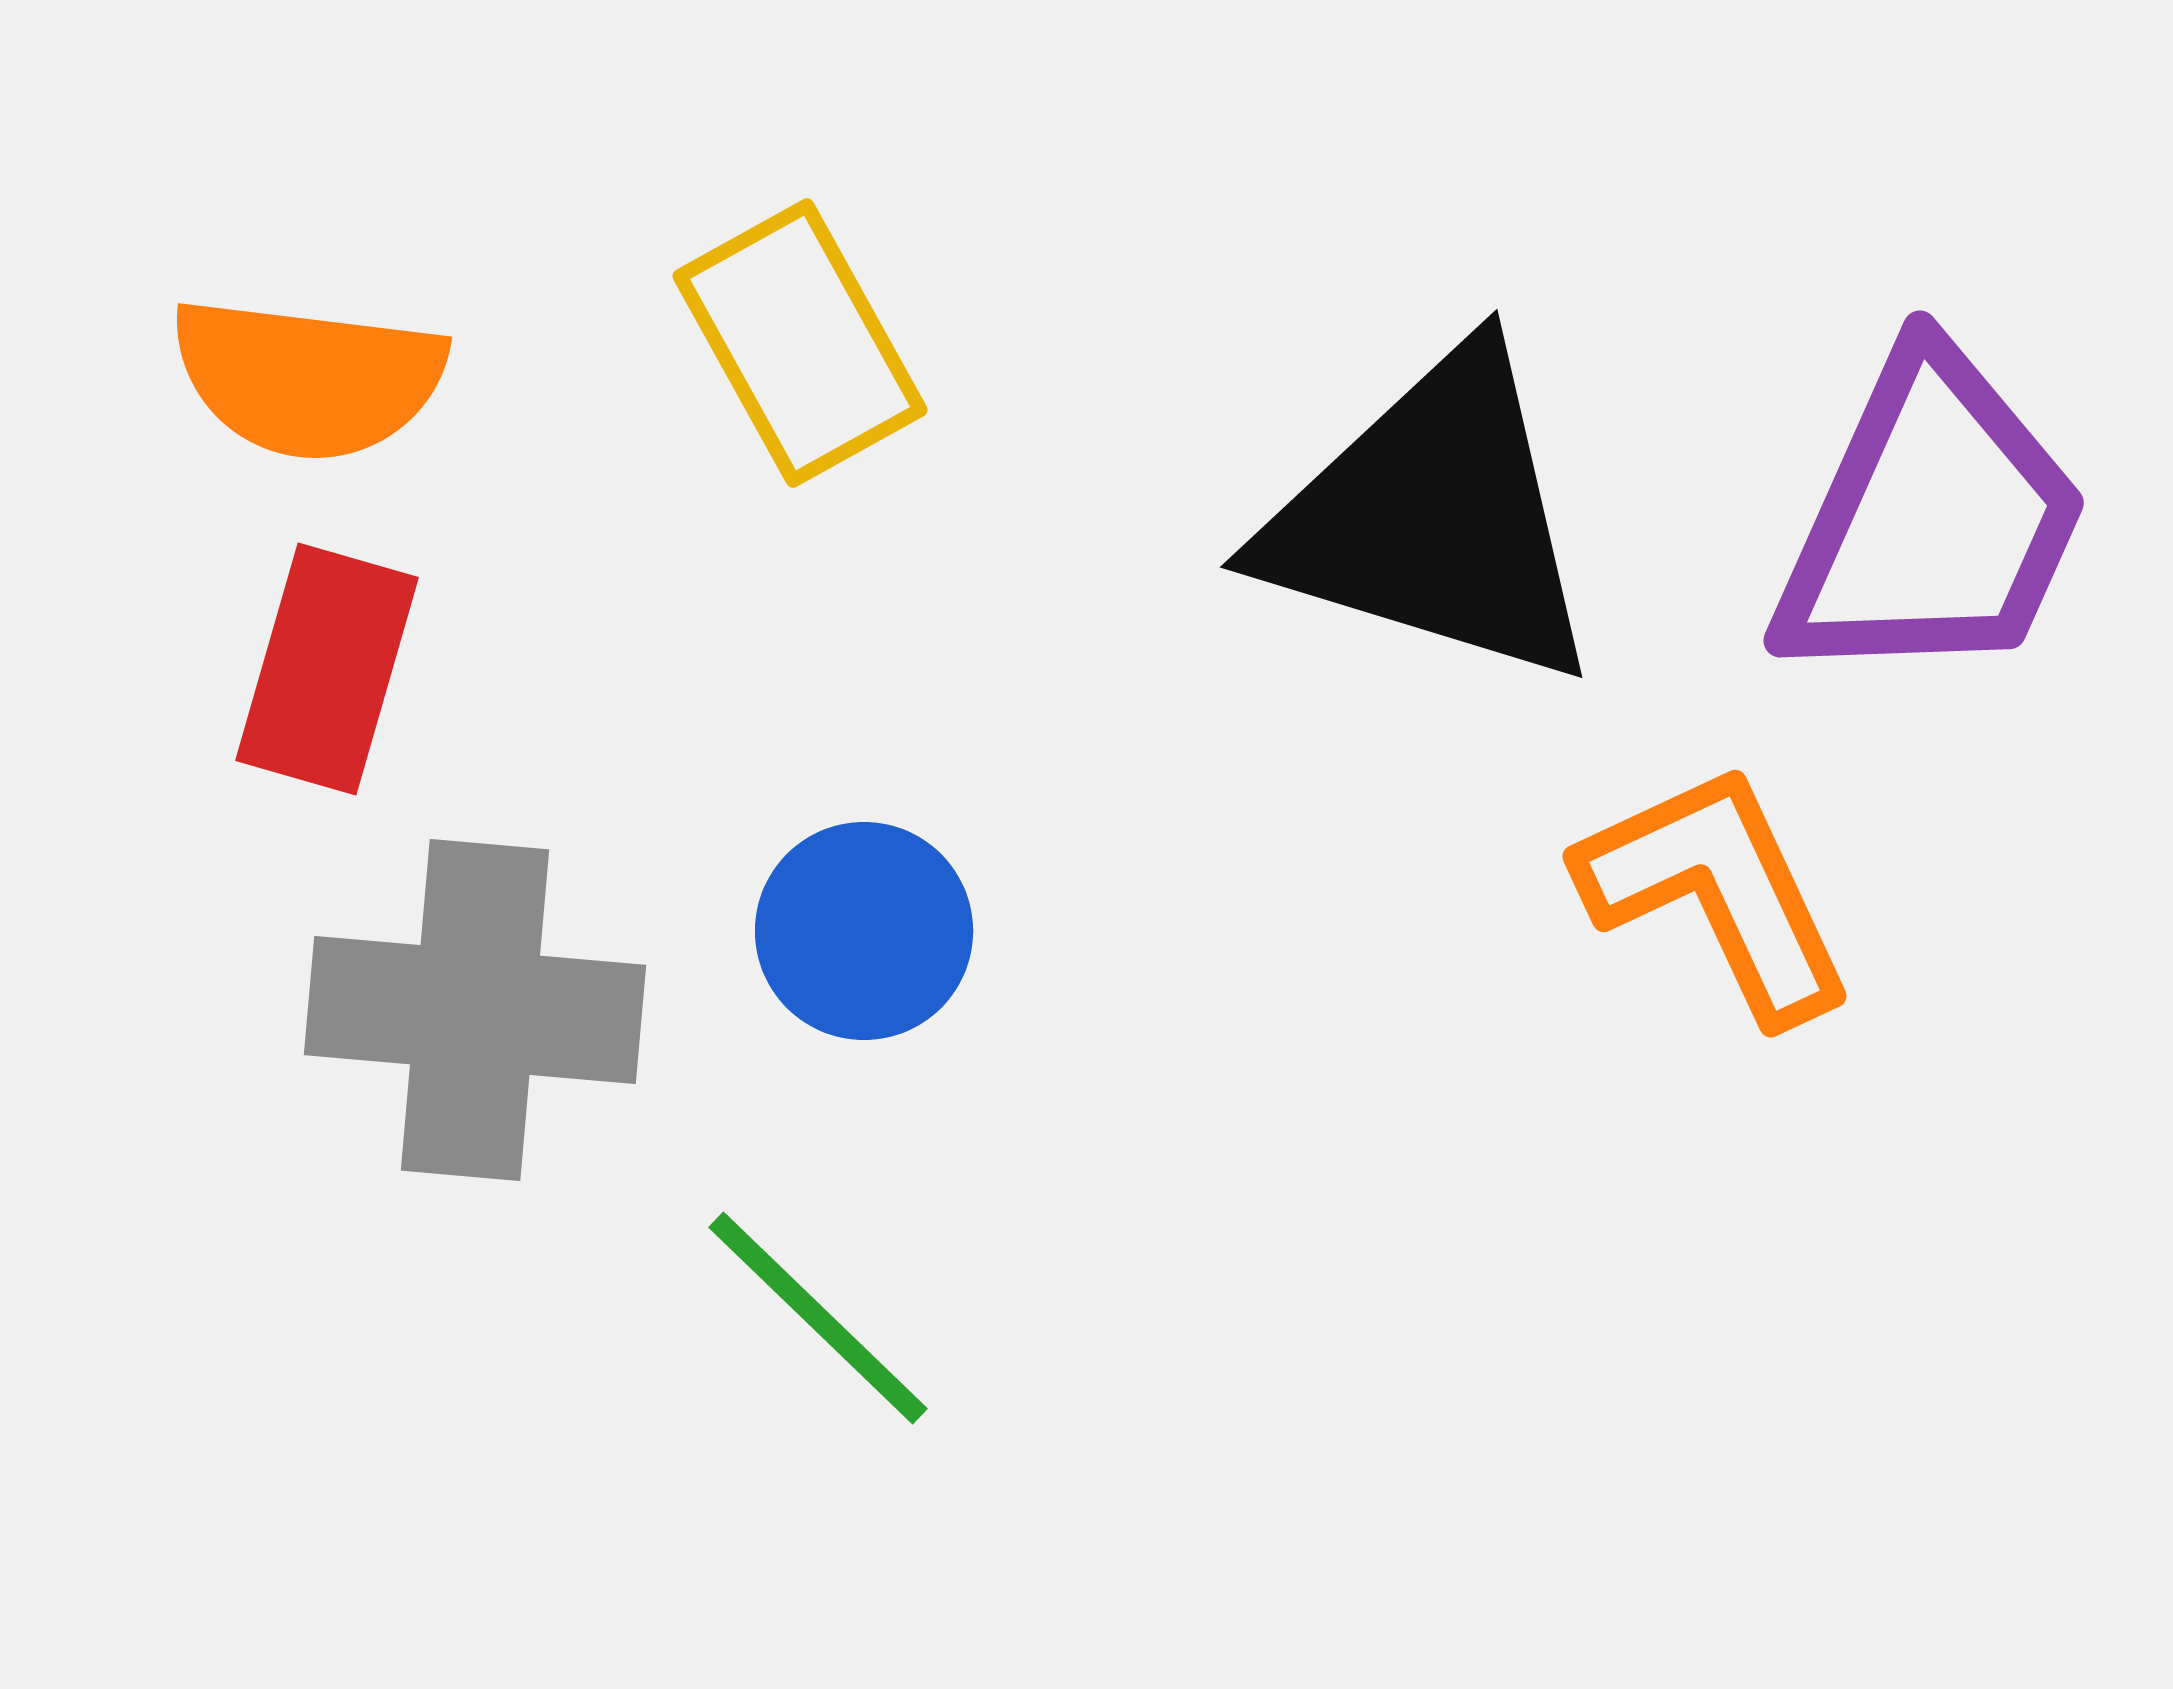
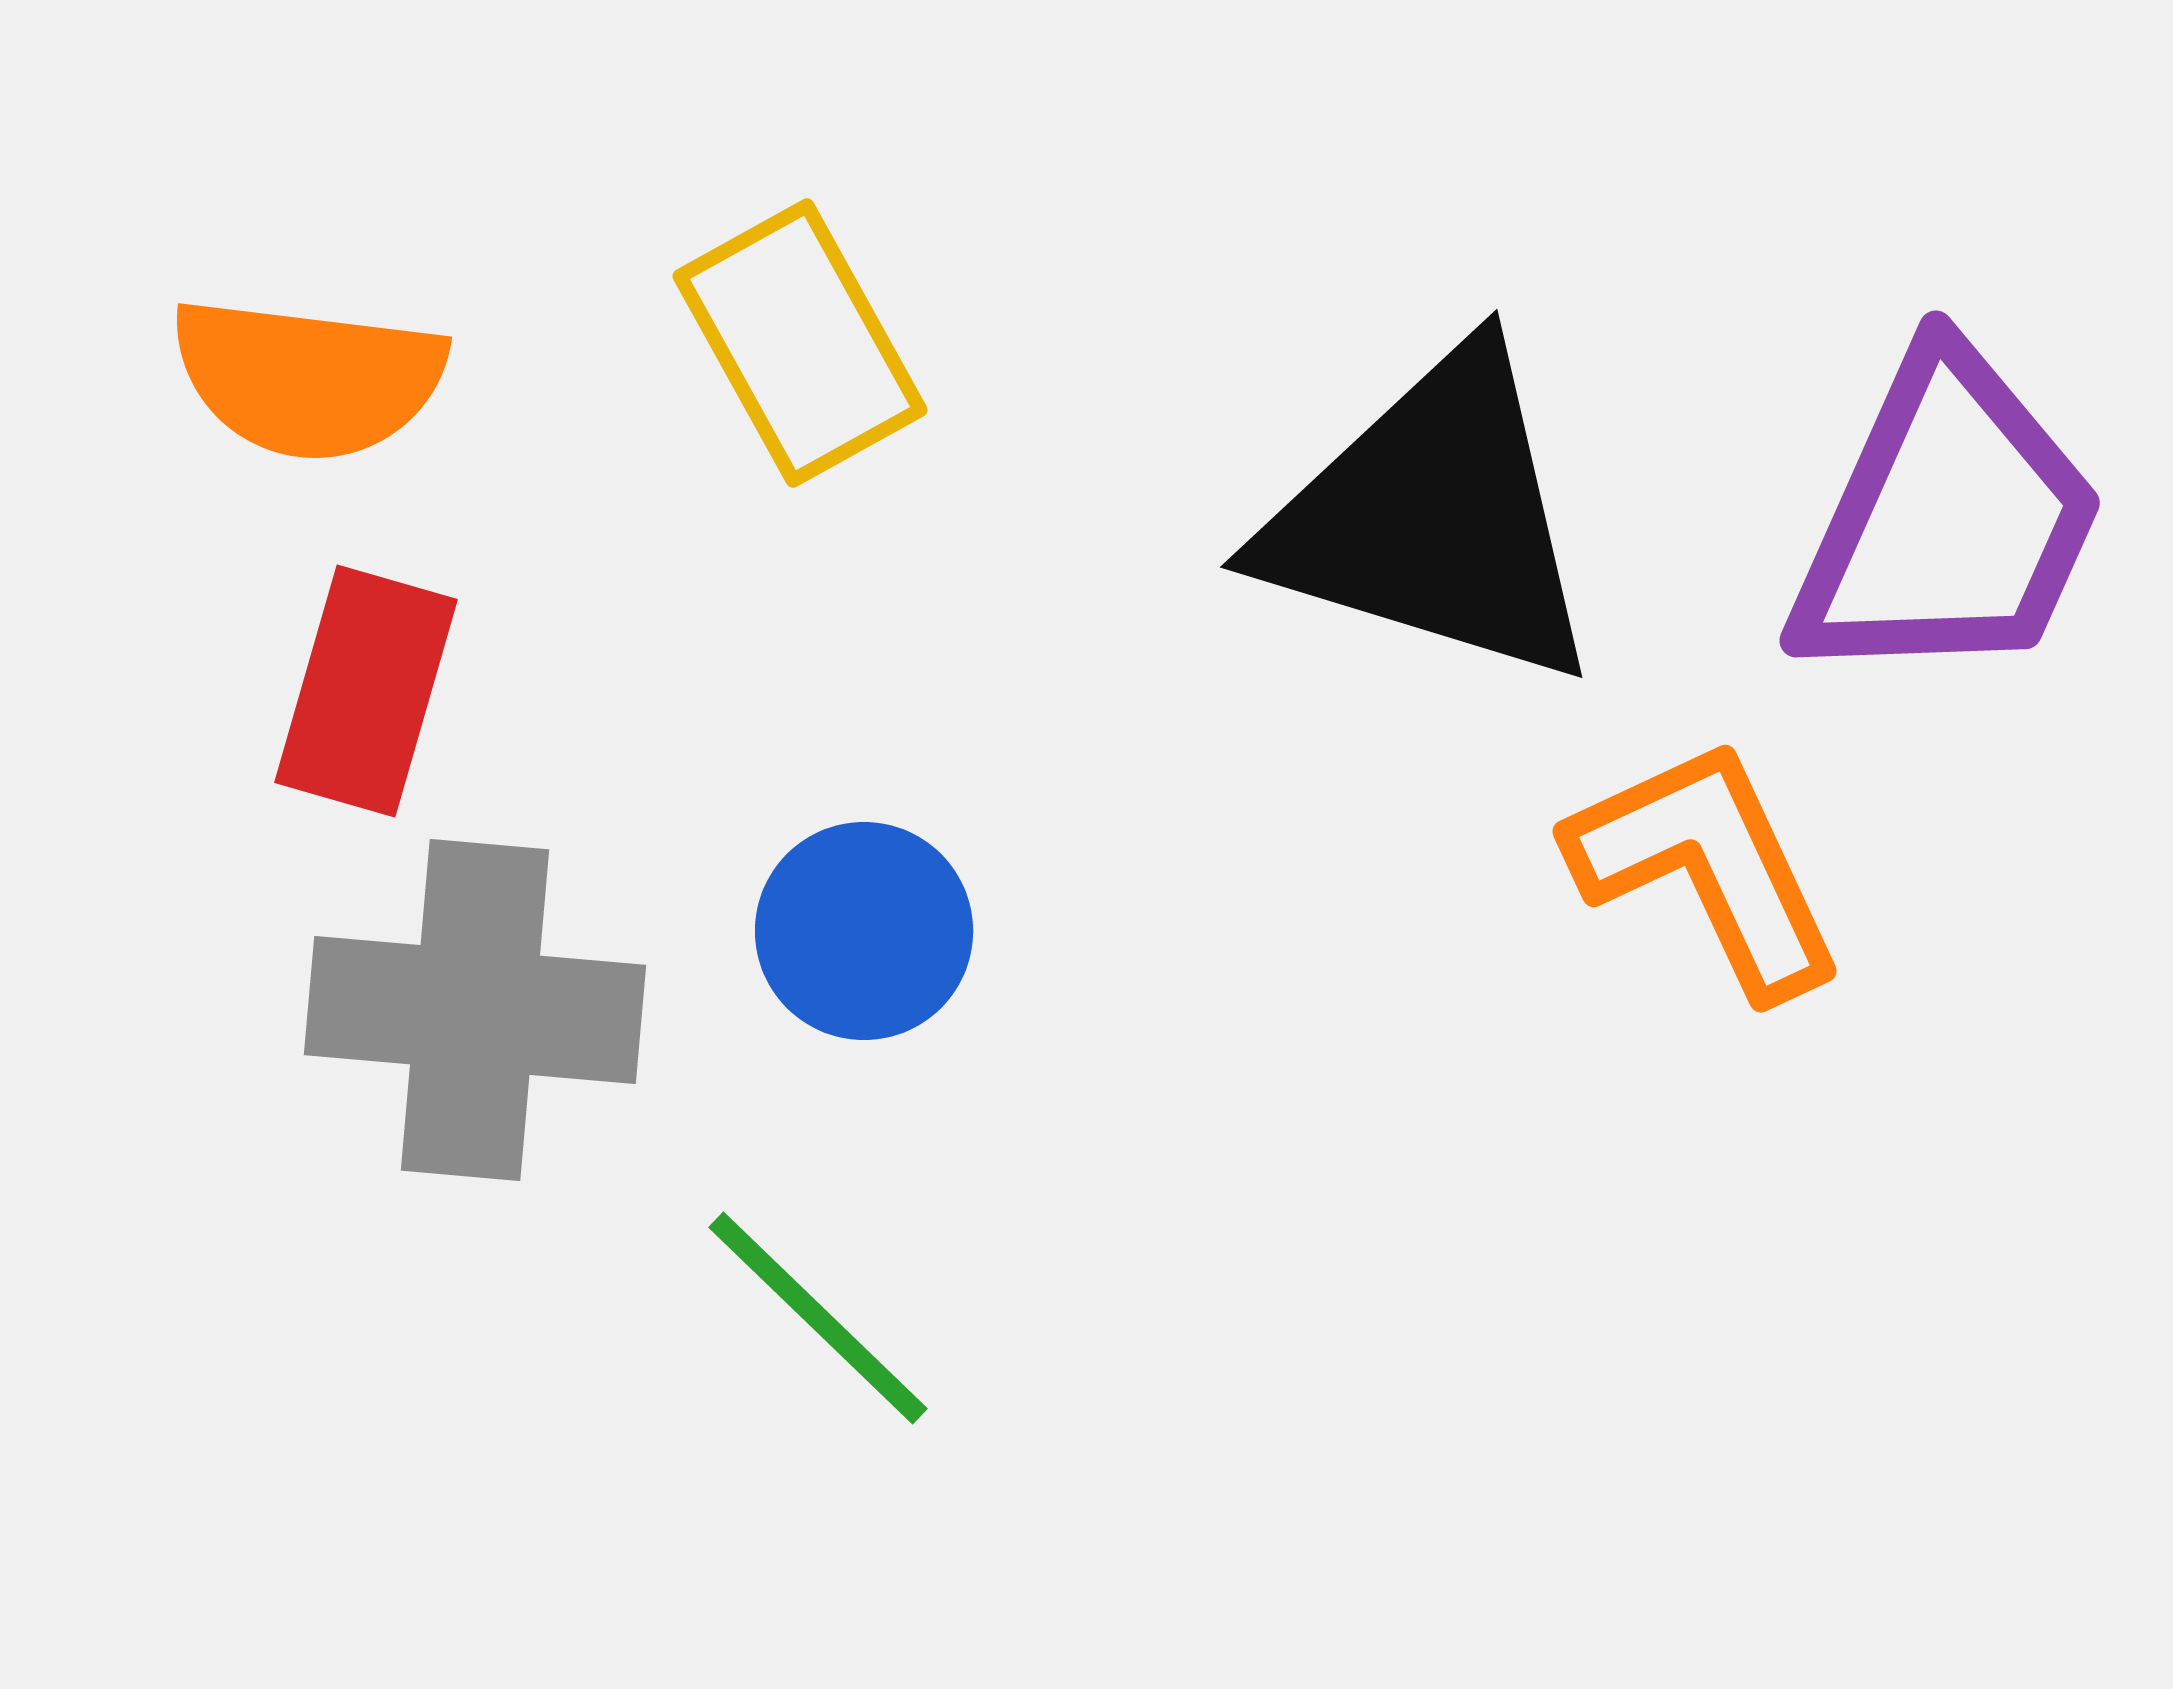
purple trapezoid: moved 16 px right
red rectangle: moved 39 px right, 22 px down
orange L-shape: moved 10 px left, 25 px up
